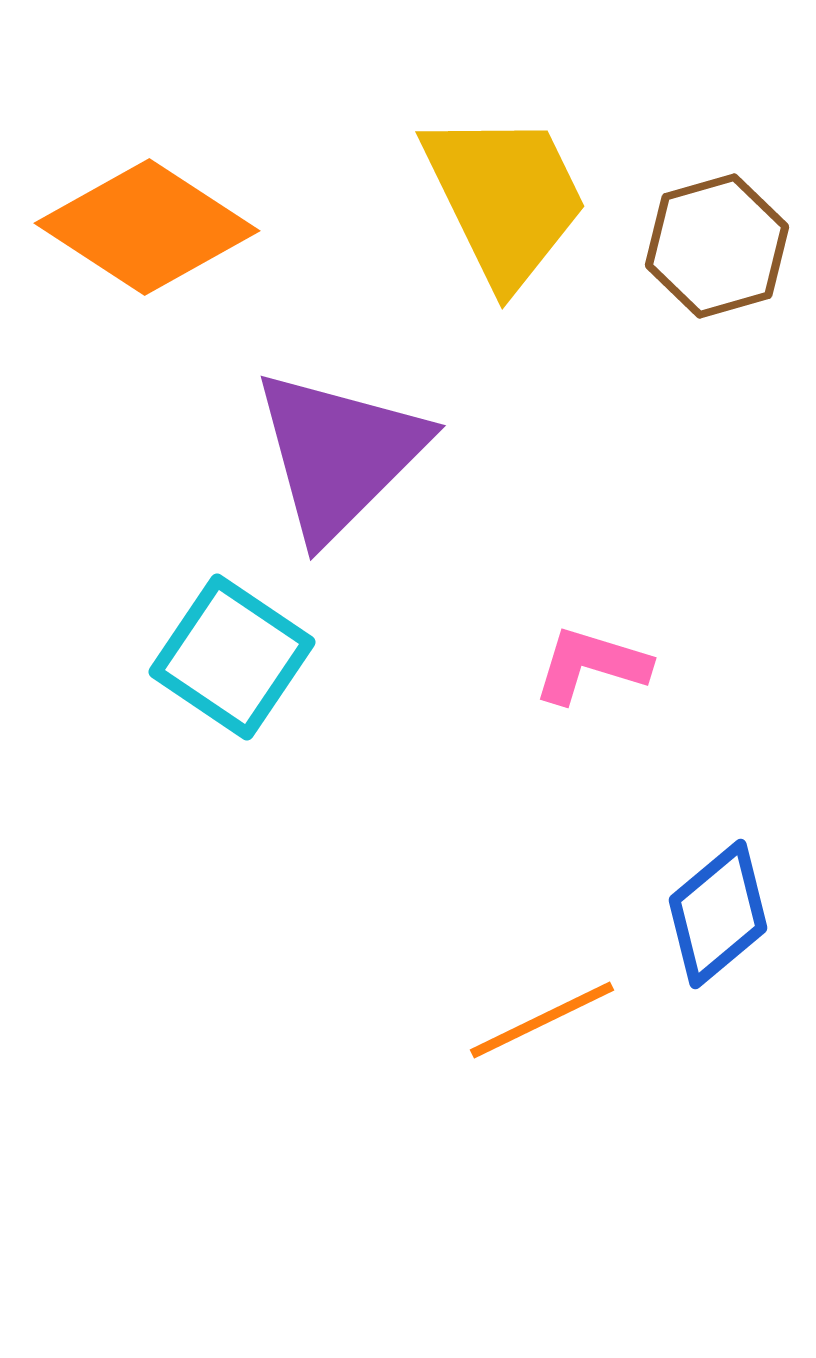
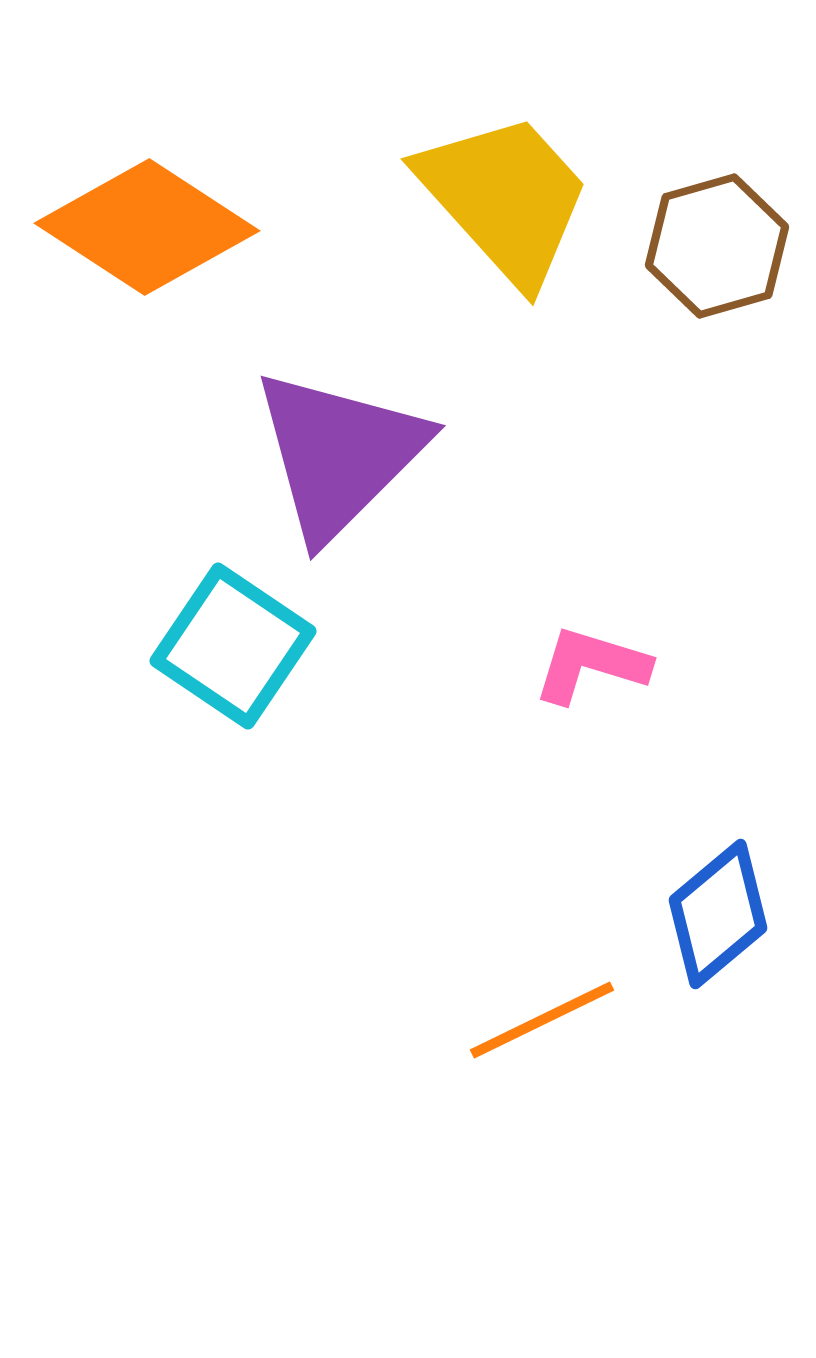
yellow trapezoid: rotated 16 degrees counterclockwise
cyan square: moved 1 px right, 11 px up
